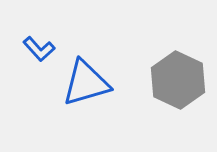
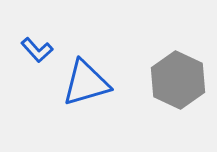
blue L-shape: moved 2 px left, 1 px down
